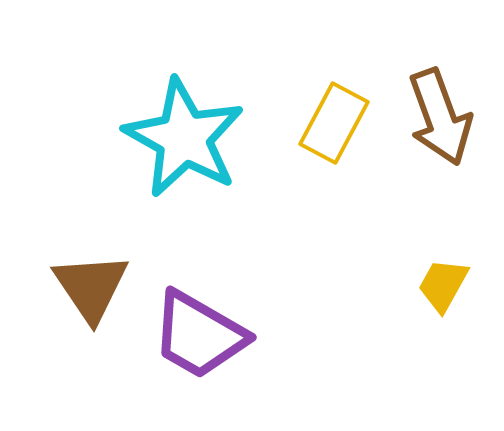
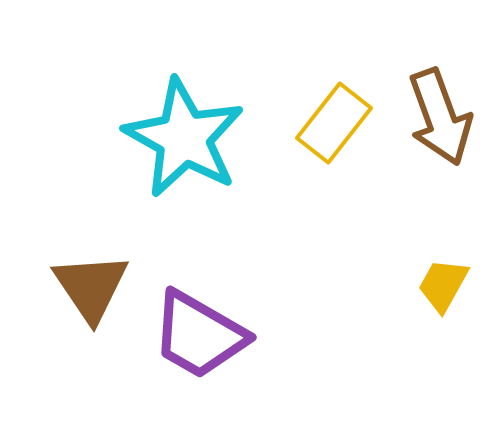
yellow rectangle: rotated 10 degrees clockwise
